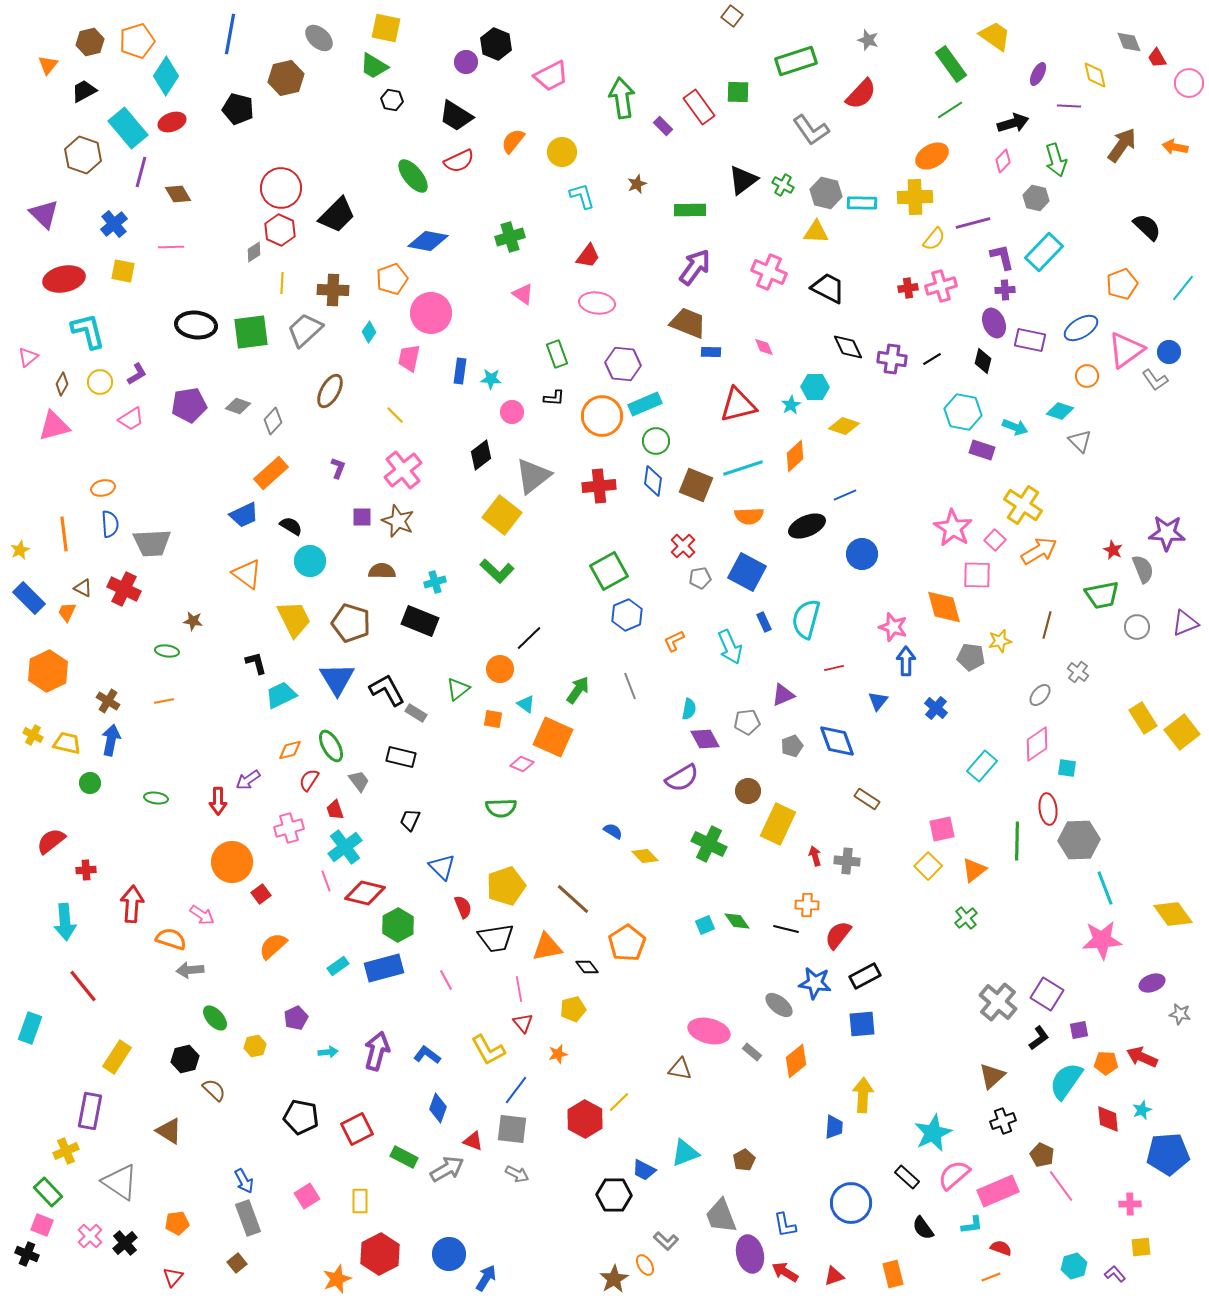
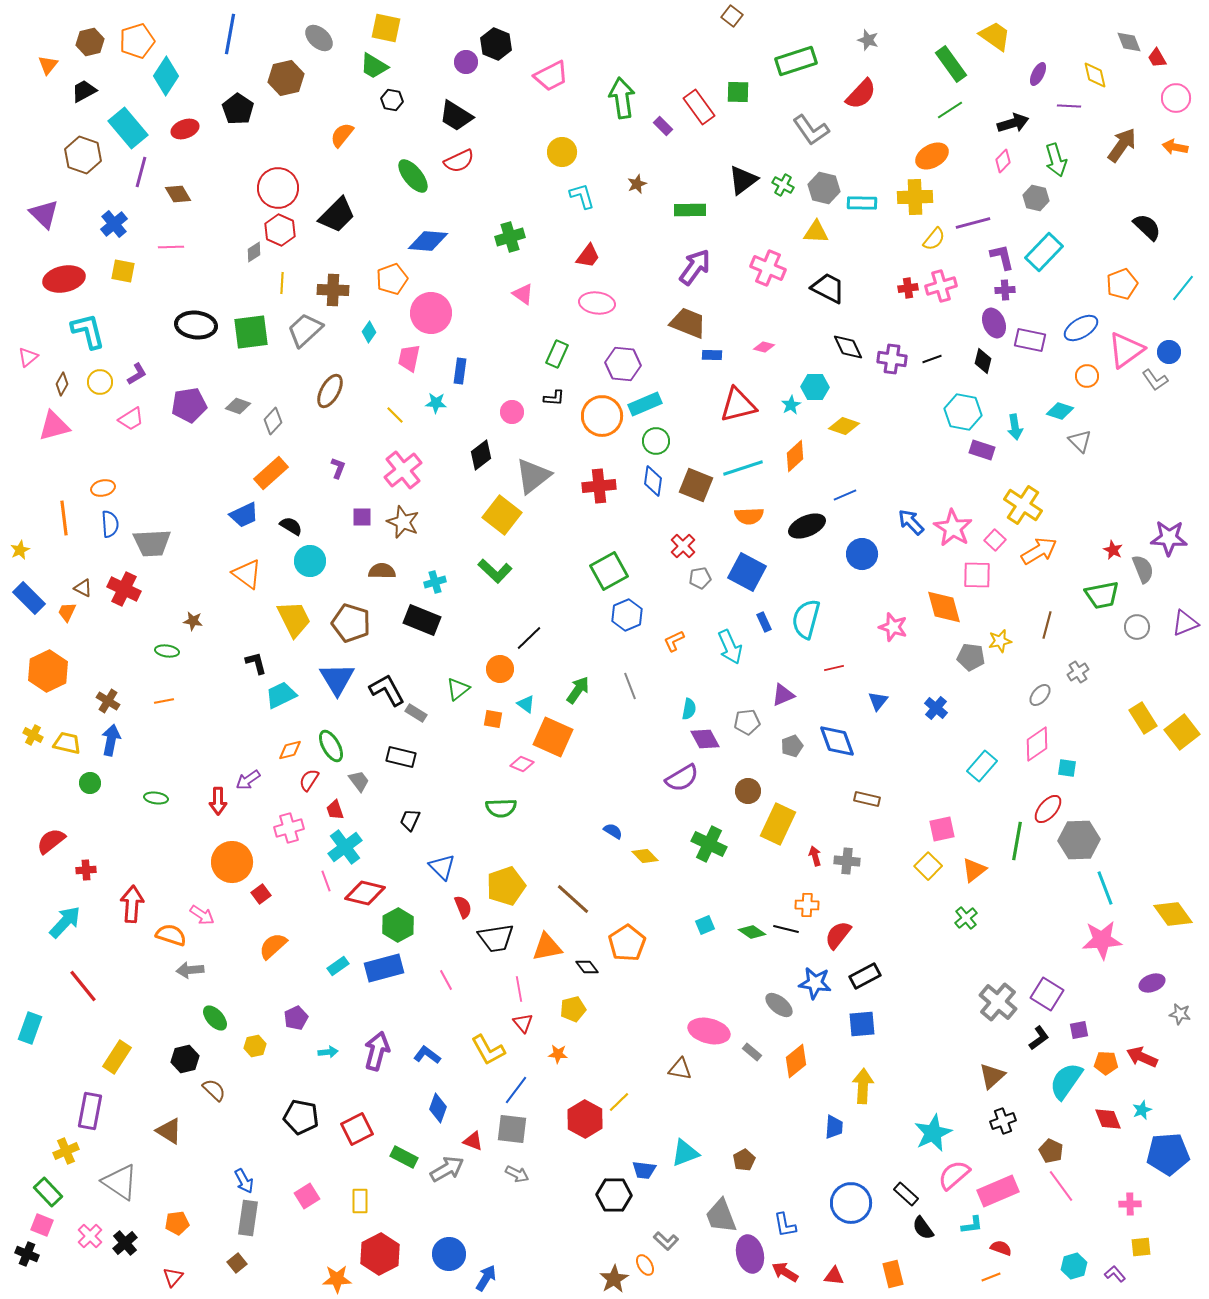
pink circle at (1189, 83): moved 13 px left, 15 px down
black pentagon at (238, 109): rotated 20 degrees clockwise
red ellipse at (172, 122): moved 13 px right, 7 px down
orange semicircle at (513, 141): moved 171 px left, 6 px up
red circle at (281, 188): moved 3 px left
gray hexagon at (826, 193): moved 2 px left, 5 px up
blue diamond at (428, 241): rotated 6 degrees counterclockwise
pink cross at (769, 272): moved 1 px left, 4 px up
pink diamond at (764, 347): rotated 55 degrees counterclockwise
blue rectangle at (711, 352): moved 1 px right, 3 px down
green rectangle at (557, 354): rotated 44 degrees clockwise
black line at (932, 359): rotated 12 degrees clockwise
cyan star at (491, 379): moved 55 px left, 24 px down
cyan arrow at (1015, 427): rotated 60 degrees clockwise
brown star at (398, 521): moved 5 px right, 1 px down
purple star at (1167, 533): moved 2 px right, 5 px down
orange line at (64, 534): moved 16 px up
green L-shape at (497, 571): moved 2 px left
black rectangle at (420, 621): moved 2 px right, 1 px up
blue arrow at (906, 661): moved 5 px right, 139 px up; rotated 44 degrees counterclockwise
gray cross at (1078, 672): rotated 20 degrees clockwise
brown rectangle at (867, 799): rotated 20 degrees counterclockwise
red ellipse at (1048, 809): rotated 48 degrees clockwise
green line at (1017, 841): rotated 9 degrees clockwise
green diamond at (737, 921): moved 15 px right, 11 px down; rotated 20 degrees counterclockwise
cyan arrow at (65, 922): rotated 132 degrees counterclockwise
orange semicircle at (171, 939): moved 4 px up
orange star at (558, 1054): rotated 18 degrees clockwise
yellow arrow at (863, 1095): moved 9 px up
red diamond at (1108, 1119): rotated 16 degrees counterclockwise
brown pentagon at (1042, 1155): moved 9 px right, 4 px up
blue trapezoid at (644, 1170): rotated 20 degrees counterclockwise
black rectangle at (907, 1177): moved 1 px left, 17 px down
gray rectangle at (248, 1218): rotated 28 degrees clockwise
red triangle at (834, 1276): rotated 25 degrees clockwise
orange star at (337, 1279): rotated 20 degrees clockwise
